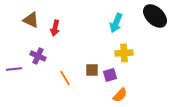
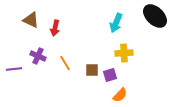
orange line: moved 15 px up
